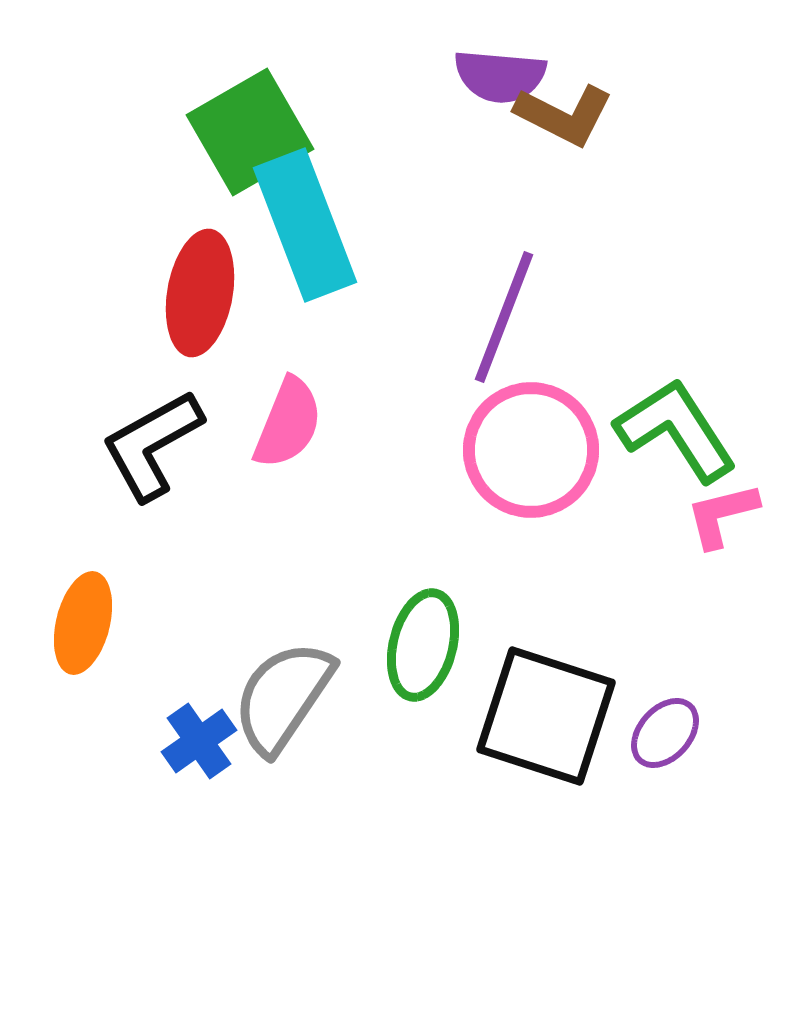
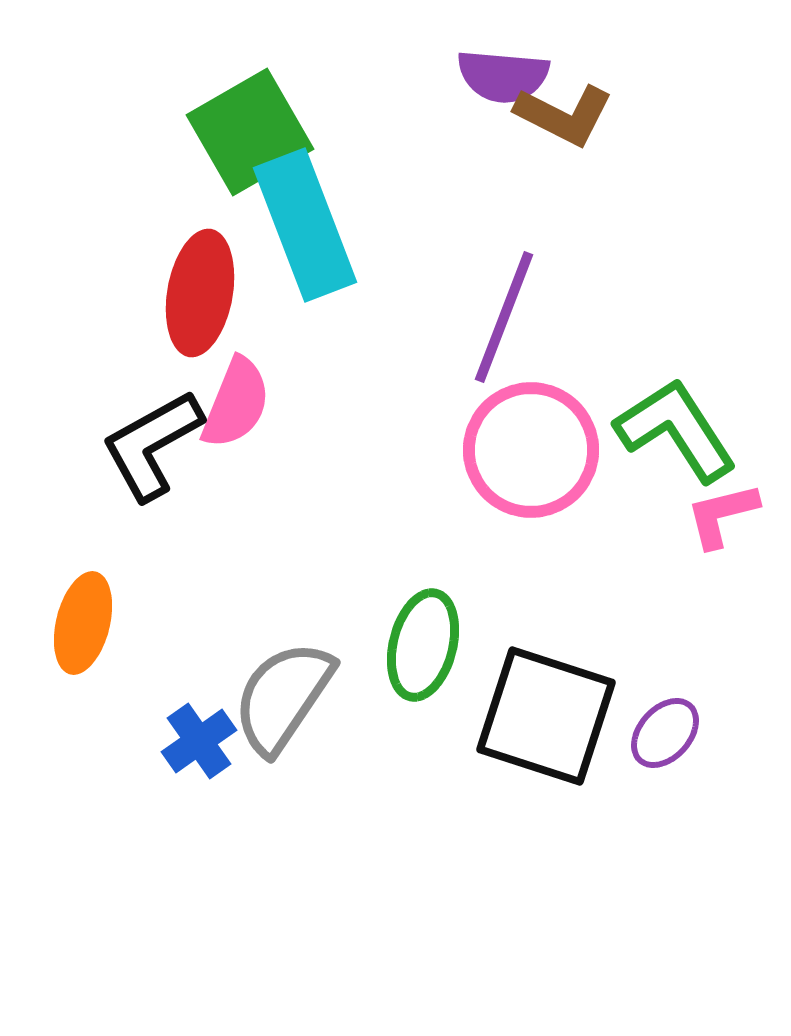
purple semicircle: moved 3 px right
pink semicircle: moved 52 px left, 20 px up
